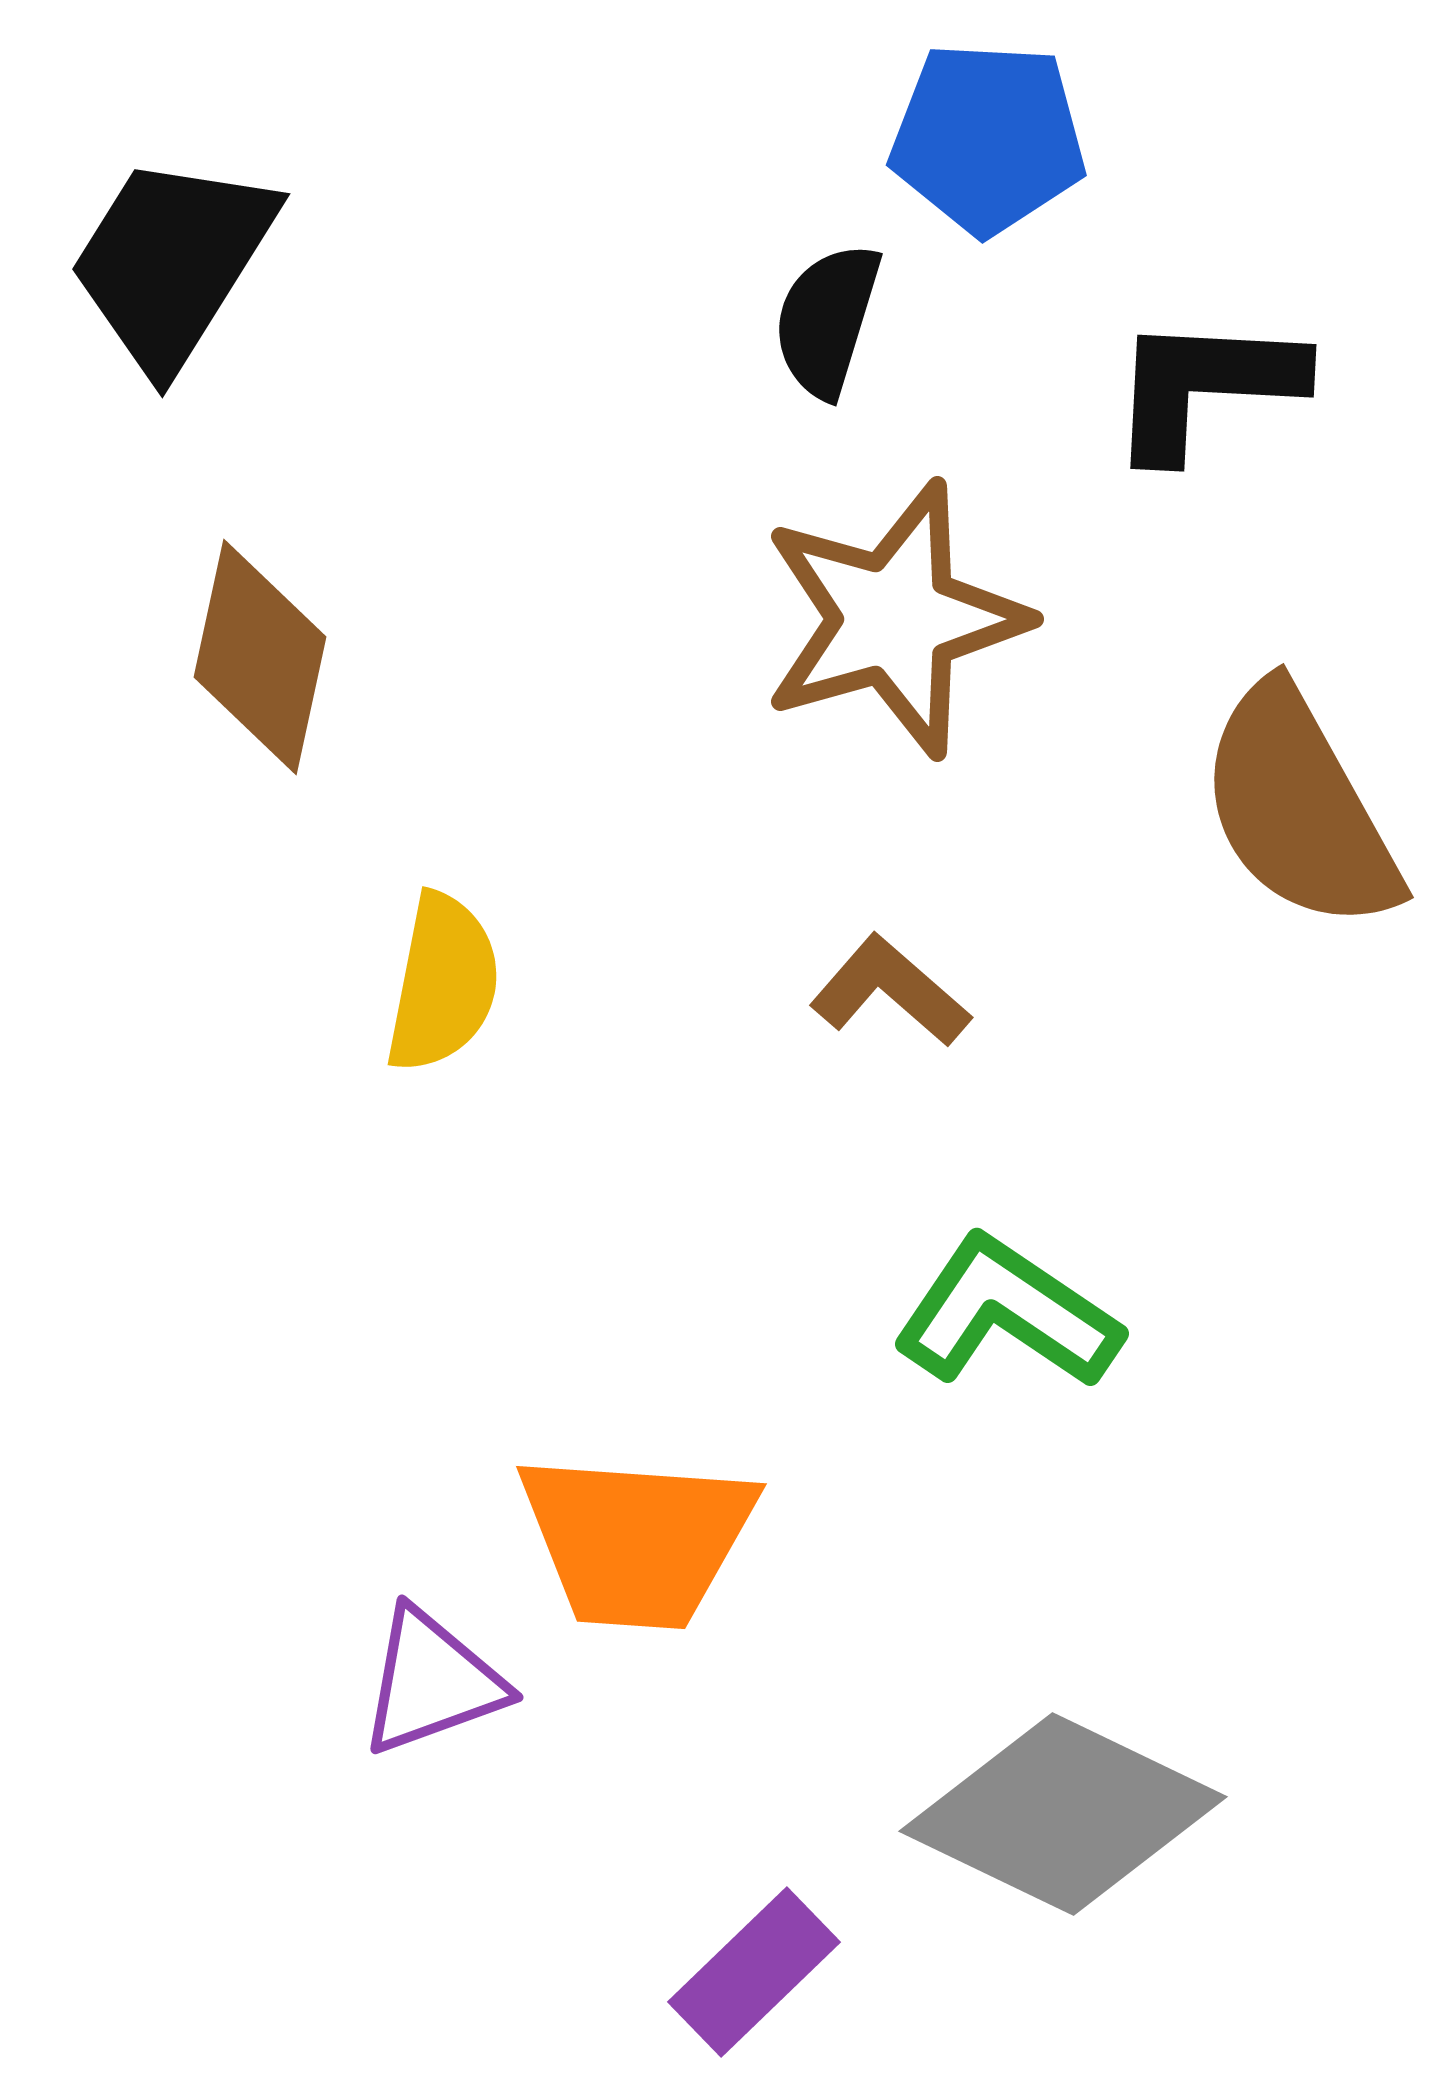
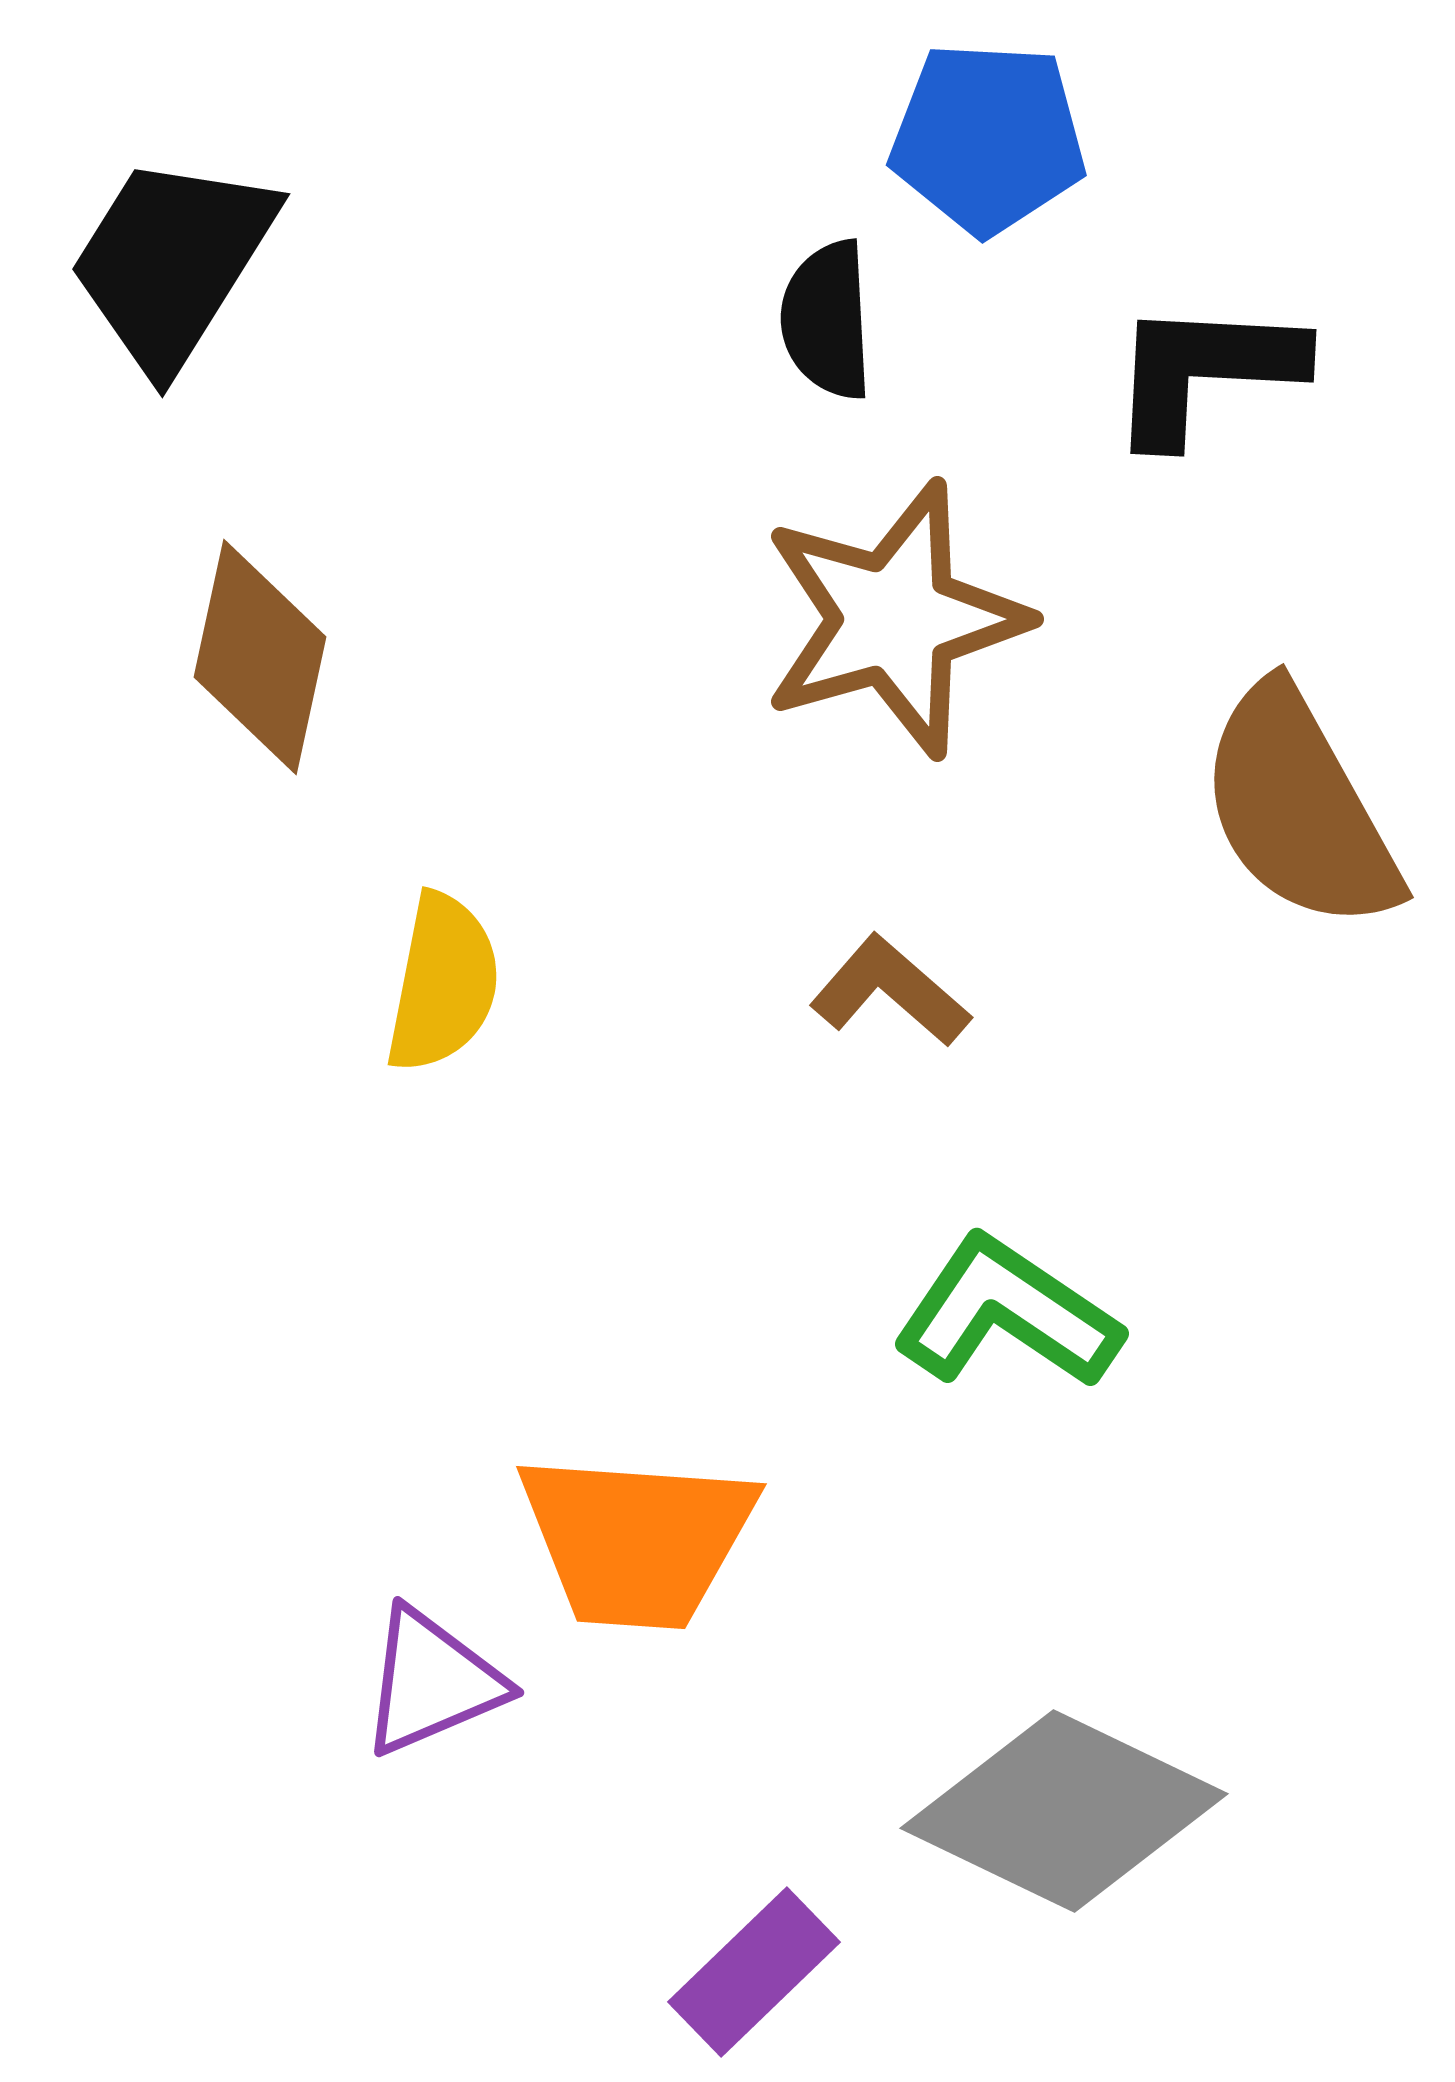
black semicircle: rotated 20 degrees counterclockwise
black L-shape: moved 15 px up
purple triangle: rotated 3 degrees counterclockwise
gray diamond: moved 1 px right, 3 px up
